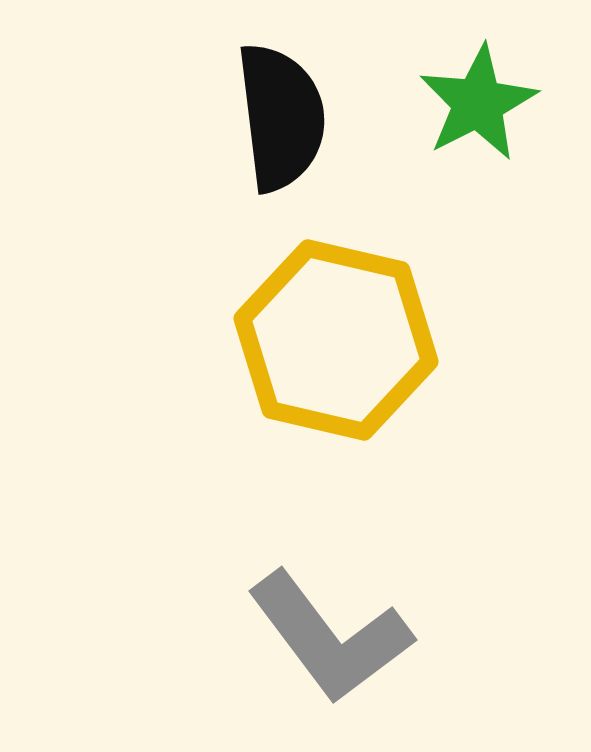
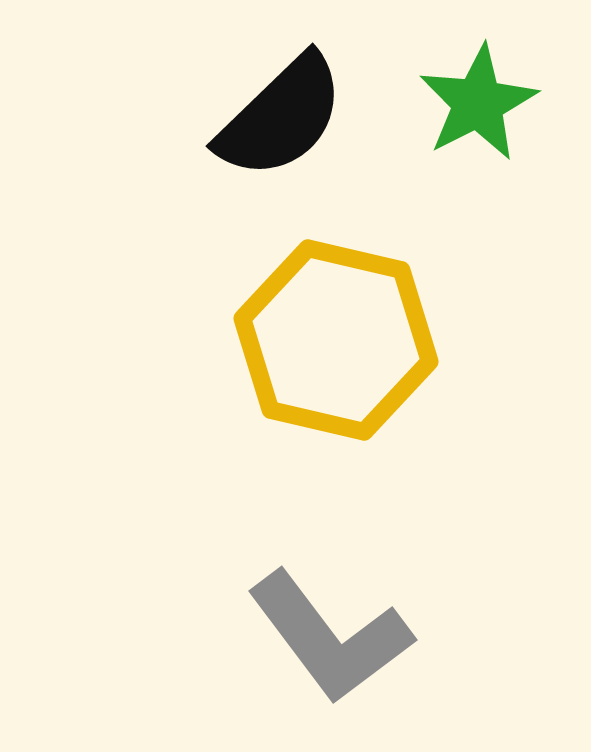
black semicircle: rotated 53 degrees clockwise
